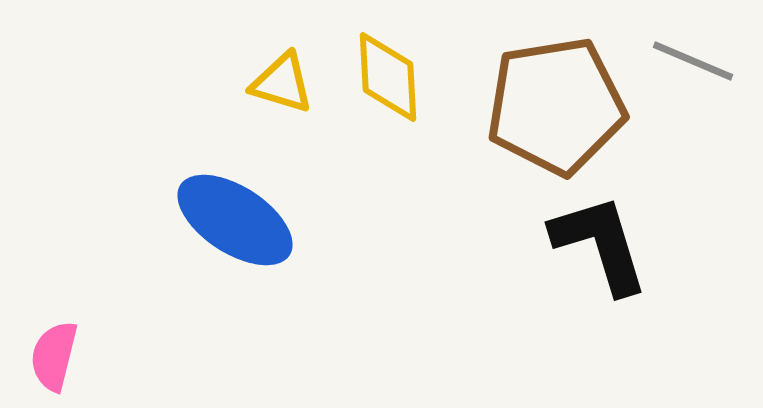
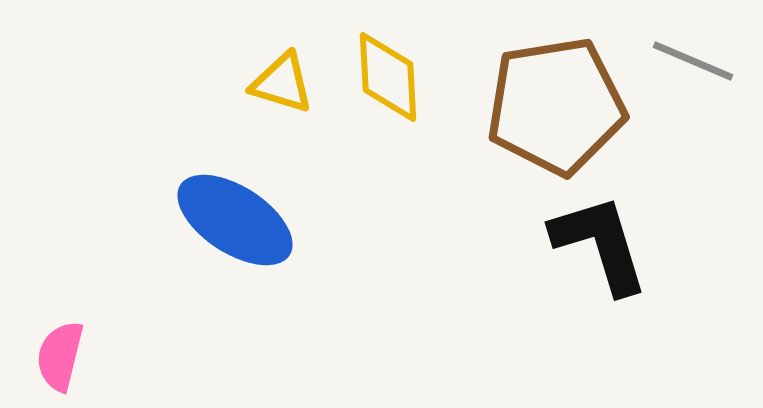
pink semicircle: moved 6 px right
